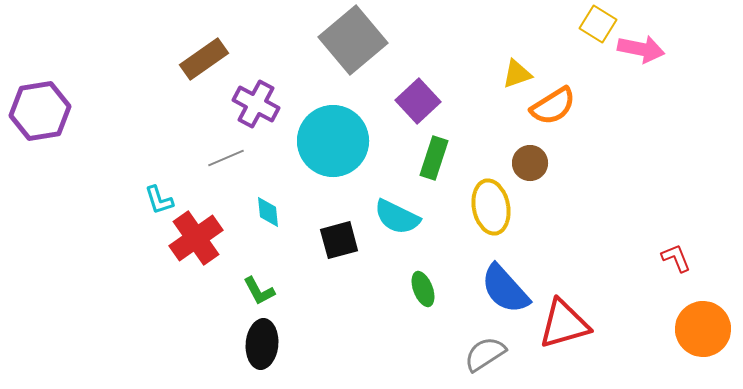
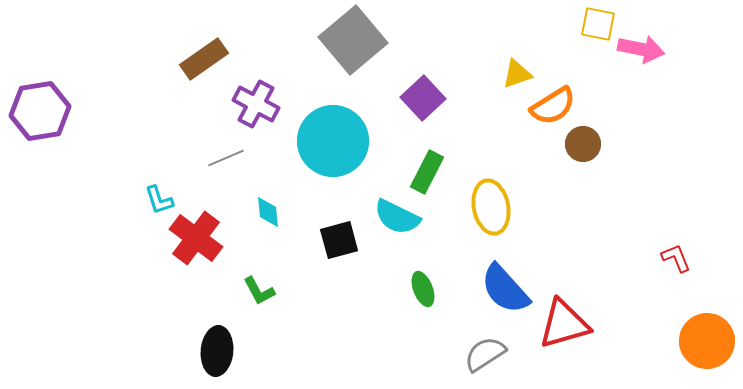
yellow square: rotated 21 degrees counterclockwise
purple square: moved 5 px right, 3 px up
green rectangle: moved 7 px left, 14 px down; rotated 9 degrees clockwise
brown circle: moved 53 px right, 19 px up
red cross: rotated 18 degrees counterclockwise
orange circle: moved 4 px right, 12 px down
black ellipse: moved 45 px left, 7 px down
